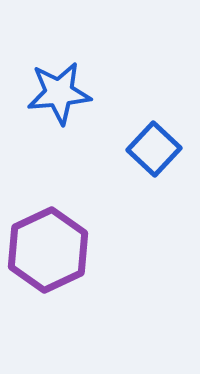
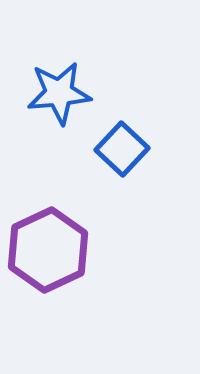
blue square: moved 32 px left
